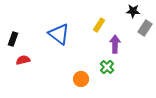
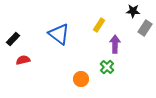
black rectangle: rotated 24 degrees clockwise
